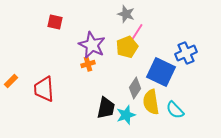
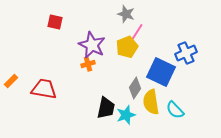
red trapezoid: rotated 104 degrees clockwise
